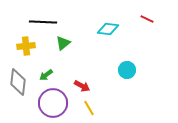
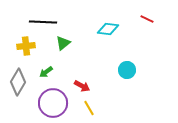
green arrow: moved 3 px up
gray diamond: rotated 24 degrees clockwise
